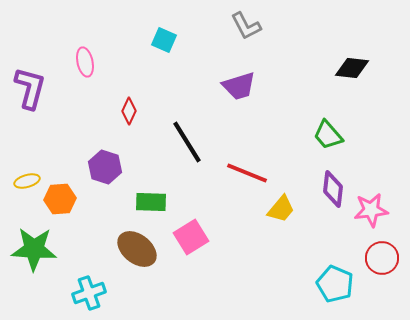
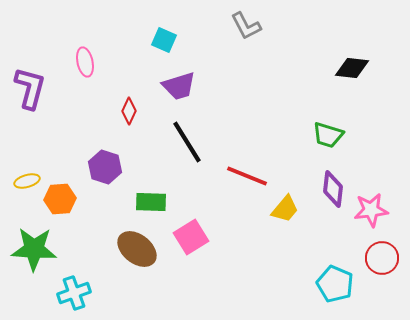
purple trapezoid: moved 60 px left
green trapezoid: rotated 32 degrees counterclockwise
red line: moved 3 px down
yellow trapezoid: moved 4 px right
cyan cross: moved 15 px left
